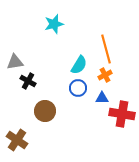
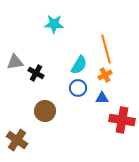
cyan star: rotated 18 degrees clockwise
black cross: moved 8 px right, 8 px up
red cross: moved 6 px down
